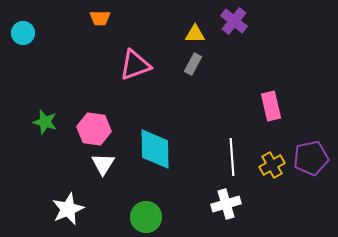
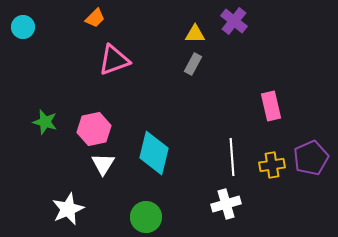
orange trapezoid: moved 5 px left; rotated 45 degrees counterclockwise
cyan circle: moved 6 px up
pink triangle: moved 21 px left, 5 px up
pink hexagon: rotated 20 degrees counterclockwise
cyan diamond: moved 1 px left, 4 px down; rotated 15 degrees clockwise
purple pentagon: rotated 12 degrees counterclockwise
yellow cross: rotated 20 degrees clockwise
